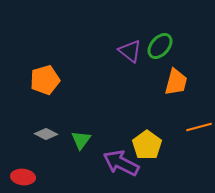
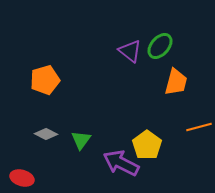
red ellipse: moved 1 px left, 1 px down; rotated 10 degrees clockwise
